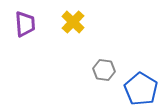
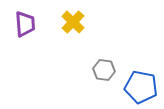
blue pentagon: moved 2 px up; rotated 20 degrees counterclockwise
